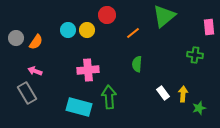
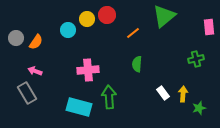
yellow circle: moved 11 px up
green cross: moved 1 px right, 4 px down; rotated 21 degrees counterclockwise
